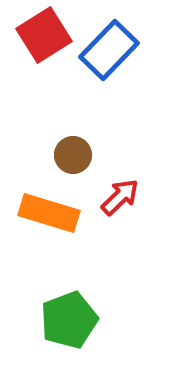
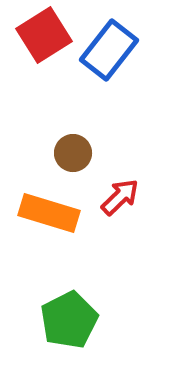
blue rectangle: rotated 6 degrees counterclockwise
brown circle: moved 2 px up
green pentagon: rotated 6 degrees counterclockwise
